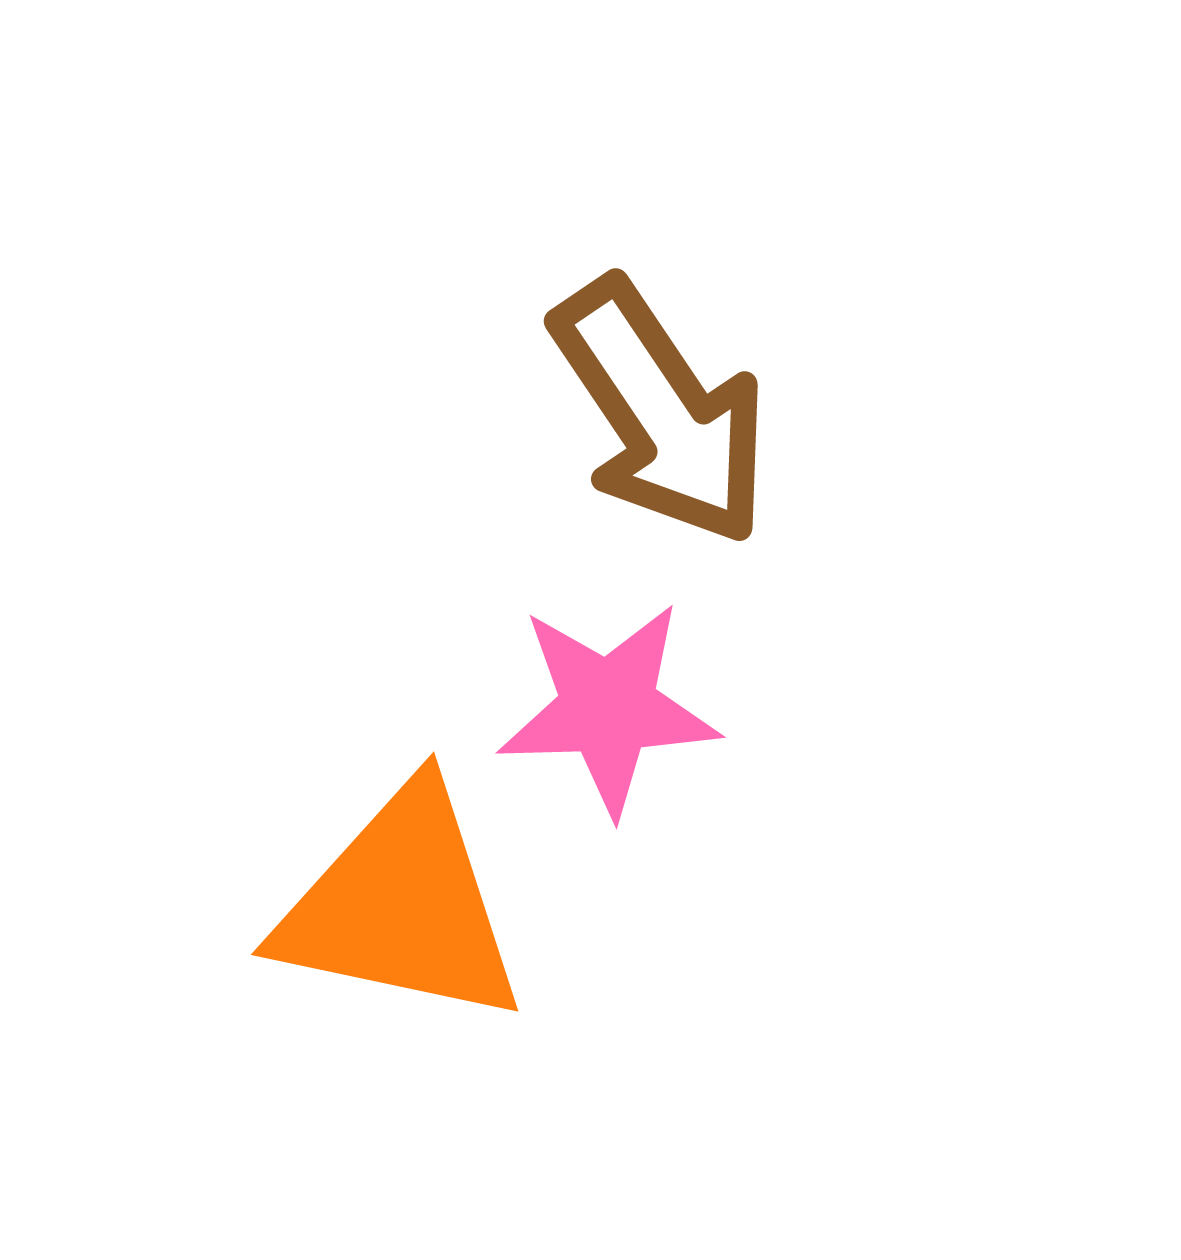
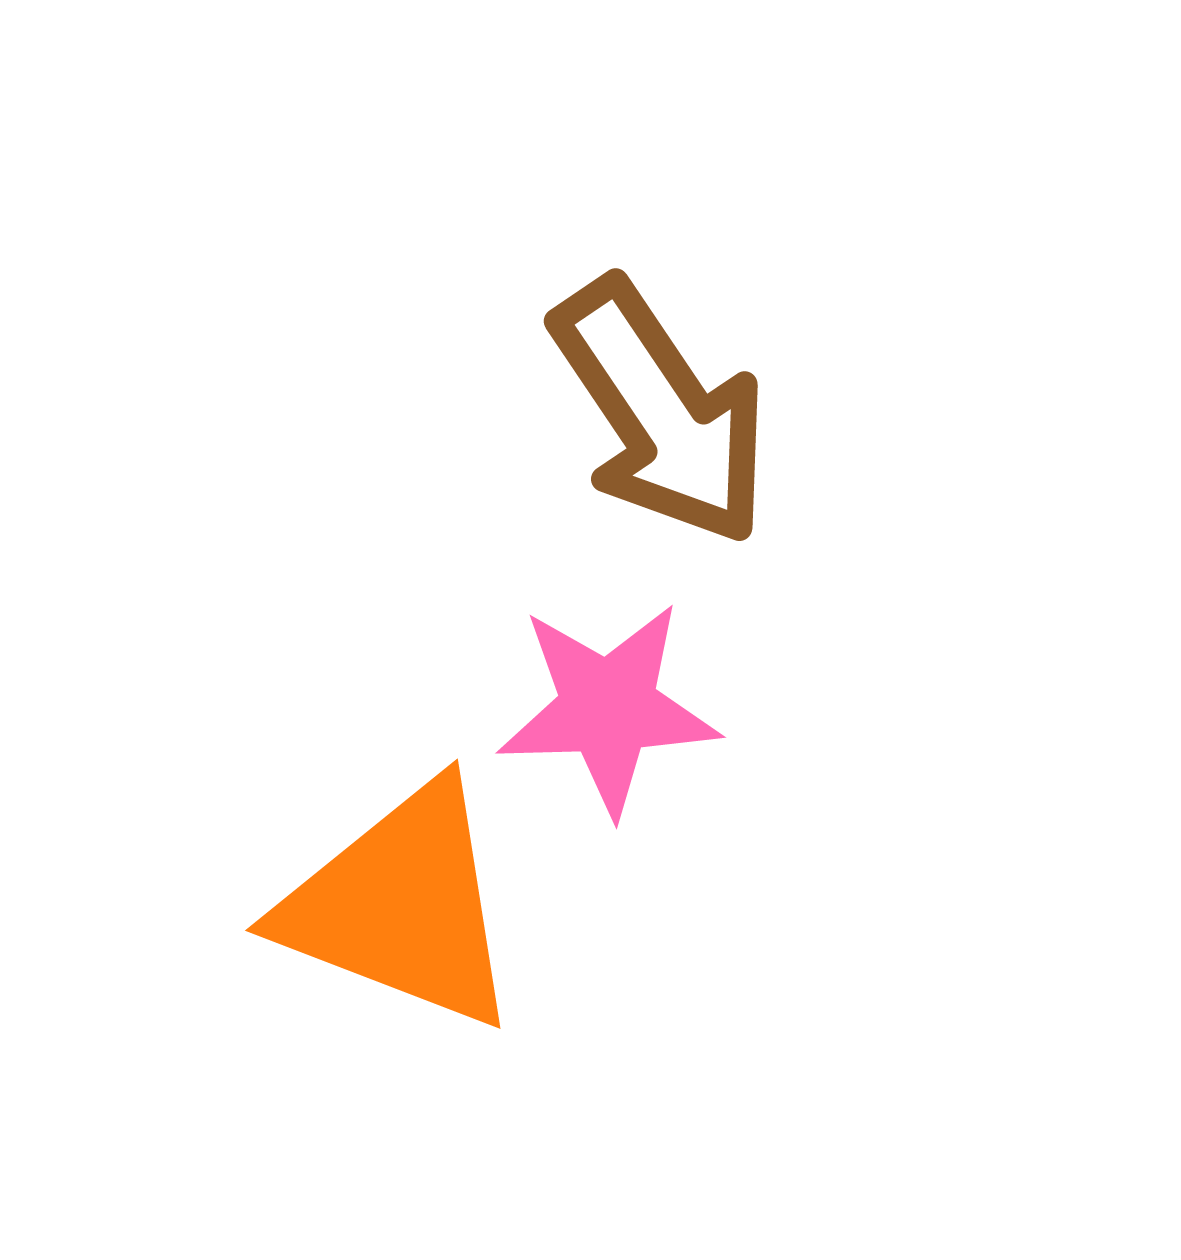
orange triangle: rotated 9 degrees clockwise
